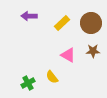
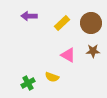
yellow semicircle: rotated 32 degrees counterclockwise
